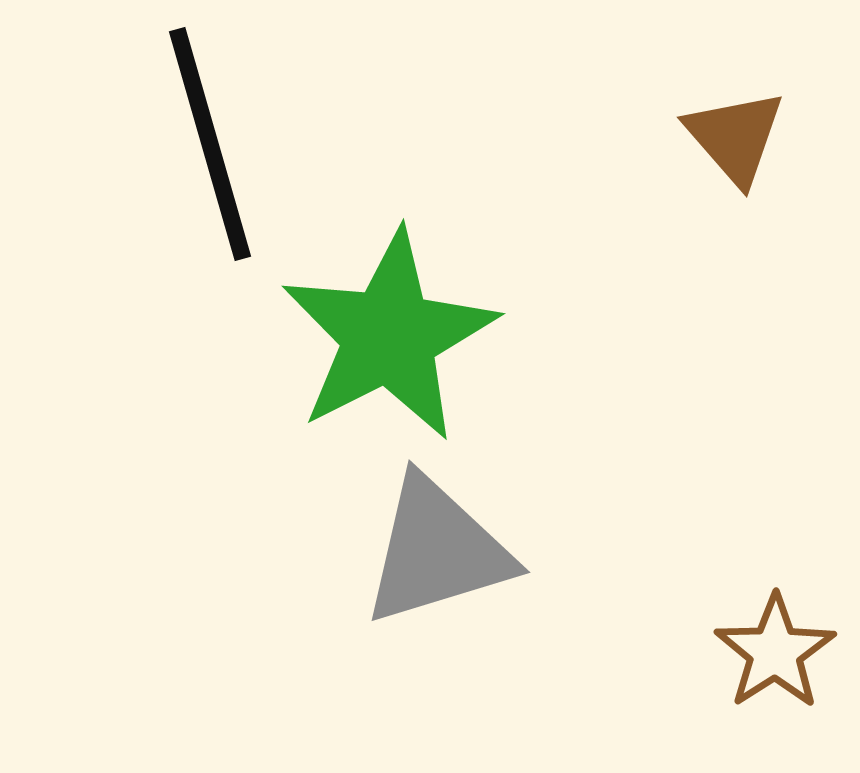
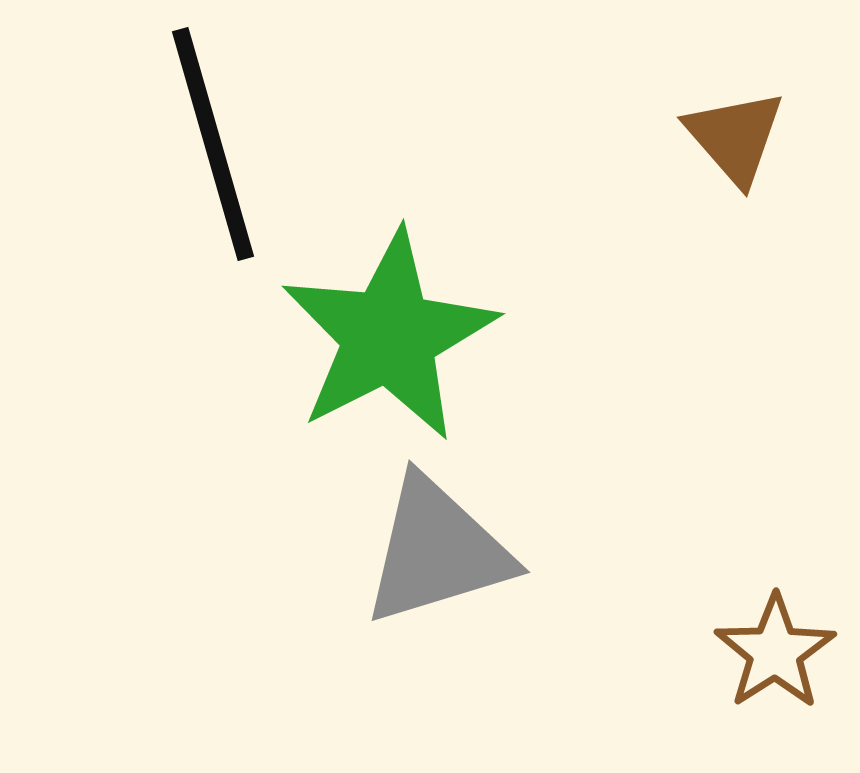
black line: moved 3 px right
